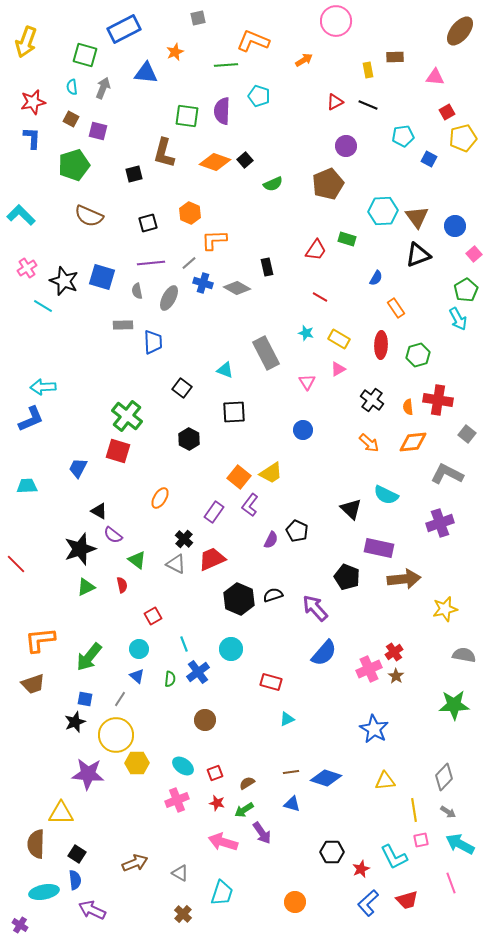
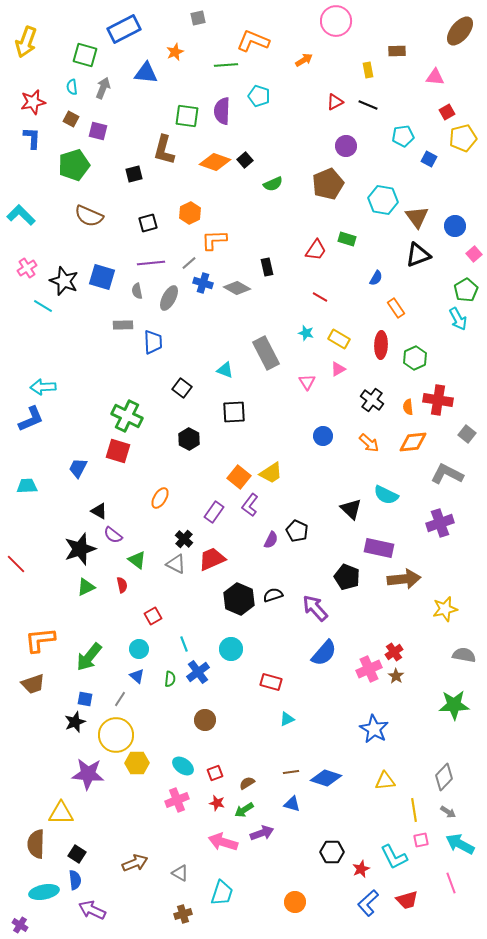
brown rectangle at (395, 57): moved 2 px right, 6 px up
brown L-shape at (164, 153): moved 3 px up
cyan hexagon at (383, 211): moved 11 px up; rotated 12 degrees clockwise
orange hexagon at (190, 213): rotated 10 degrees clockwise
green hexagon at (418, 355): moved 3 px left, 3 px down; rotated 10 degrees counterclockwise
green cross at (127, 416): rotated 12 degrees counterclockwise
blue circle at (303, 430): moved 20 px right, 6 px down
purple arrow at (262, 833): rotated 75 degrees counterclockwise
brown cross at (183, 914): rotated 30 degrees clockwise
